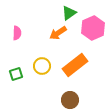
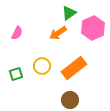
pink semicircle: rotated 24 degrees clockwise
orange rectangle: moved 1 px left, 3 px down
